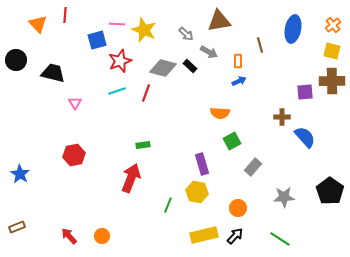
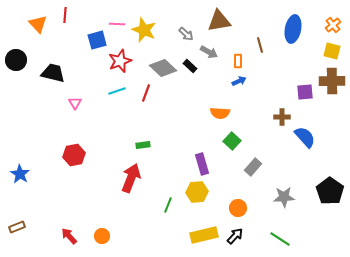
gray diamond at (163, 68): rotated 28 degrees clockwise
green square at (232, 141): rotated 18 degrees counterclockwise
yellow hexagon at (197, 192): rotated 15 degrees counterclockwise
